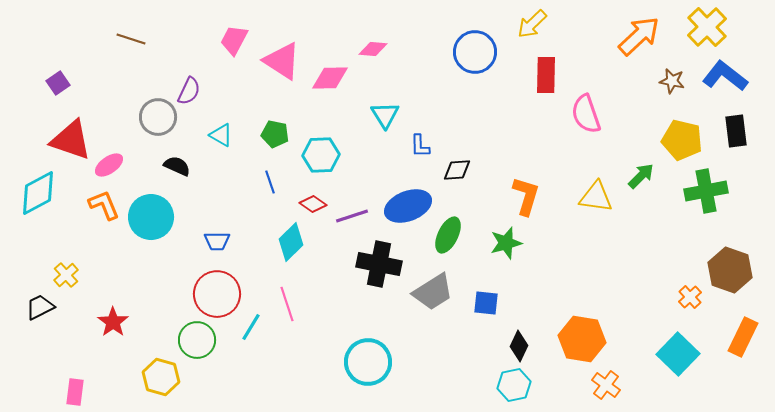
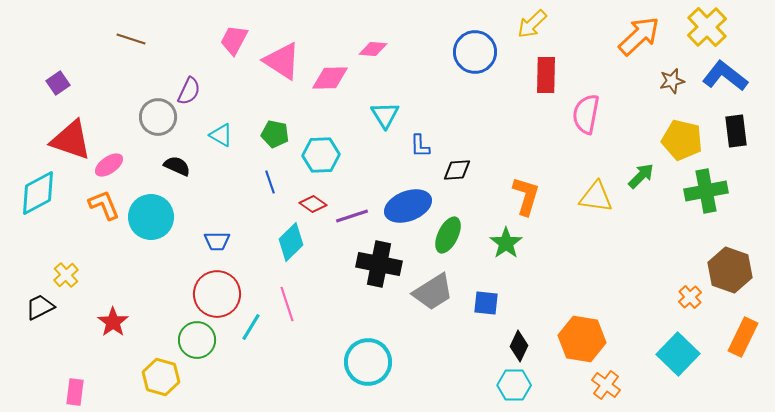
brown star at (672, 81): rotated 25 degrees counterclockwise
pink semicircle at (586, 114): rotated 30 degrees clockwise
green star at (506, 243): rotated 20 degrees counterclockwise
cyan hexagon at (514, 385): rotated 12 degrees clockwise
